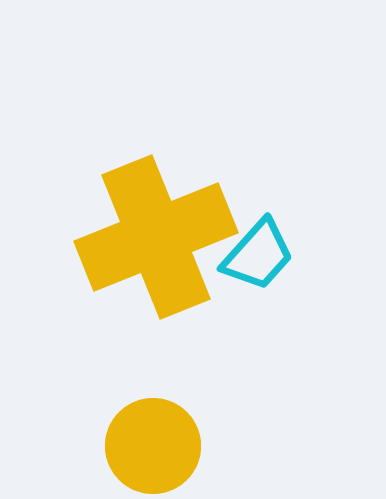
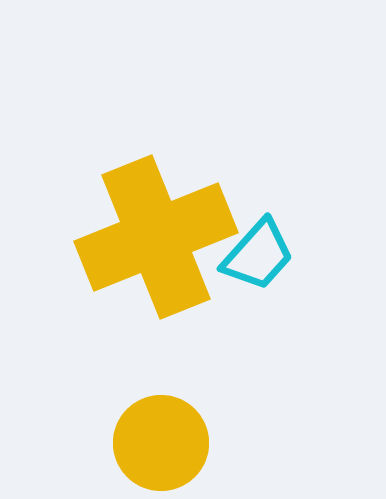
yellow circle: moved 8 px right, 3 px up
